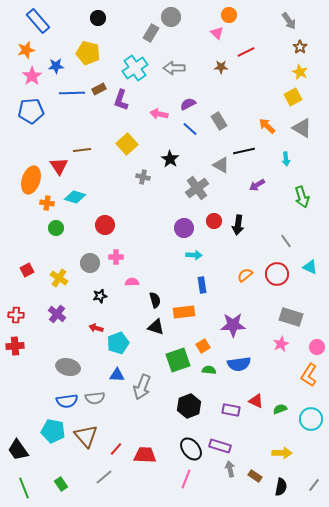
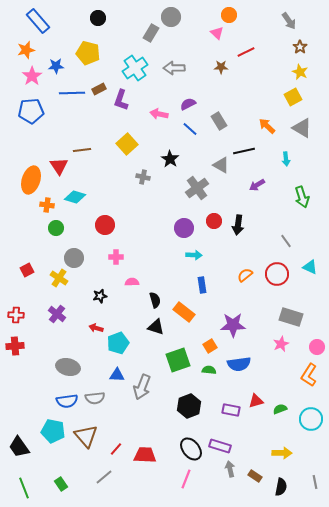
orange cross at (47, 203): moved 2 px down
gray circle at (90, 263): moved 16 px left, 5 px up
orange rectangle at (184, 312): rotated 45 degrees clockwise
orange square at (203, 346): moved 7 px right
red triangle at (256, 401): rotated 42 degrees counterclockwise
black trapezoid at (18, 450): moved 1 px right, 3 px up
gray line at (314, 485): moved 1 px right, 3 px up; rotated 48 degrees counterclockwise
